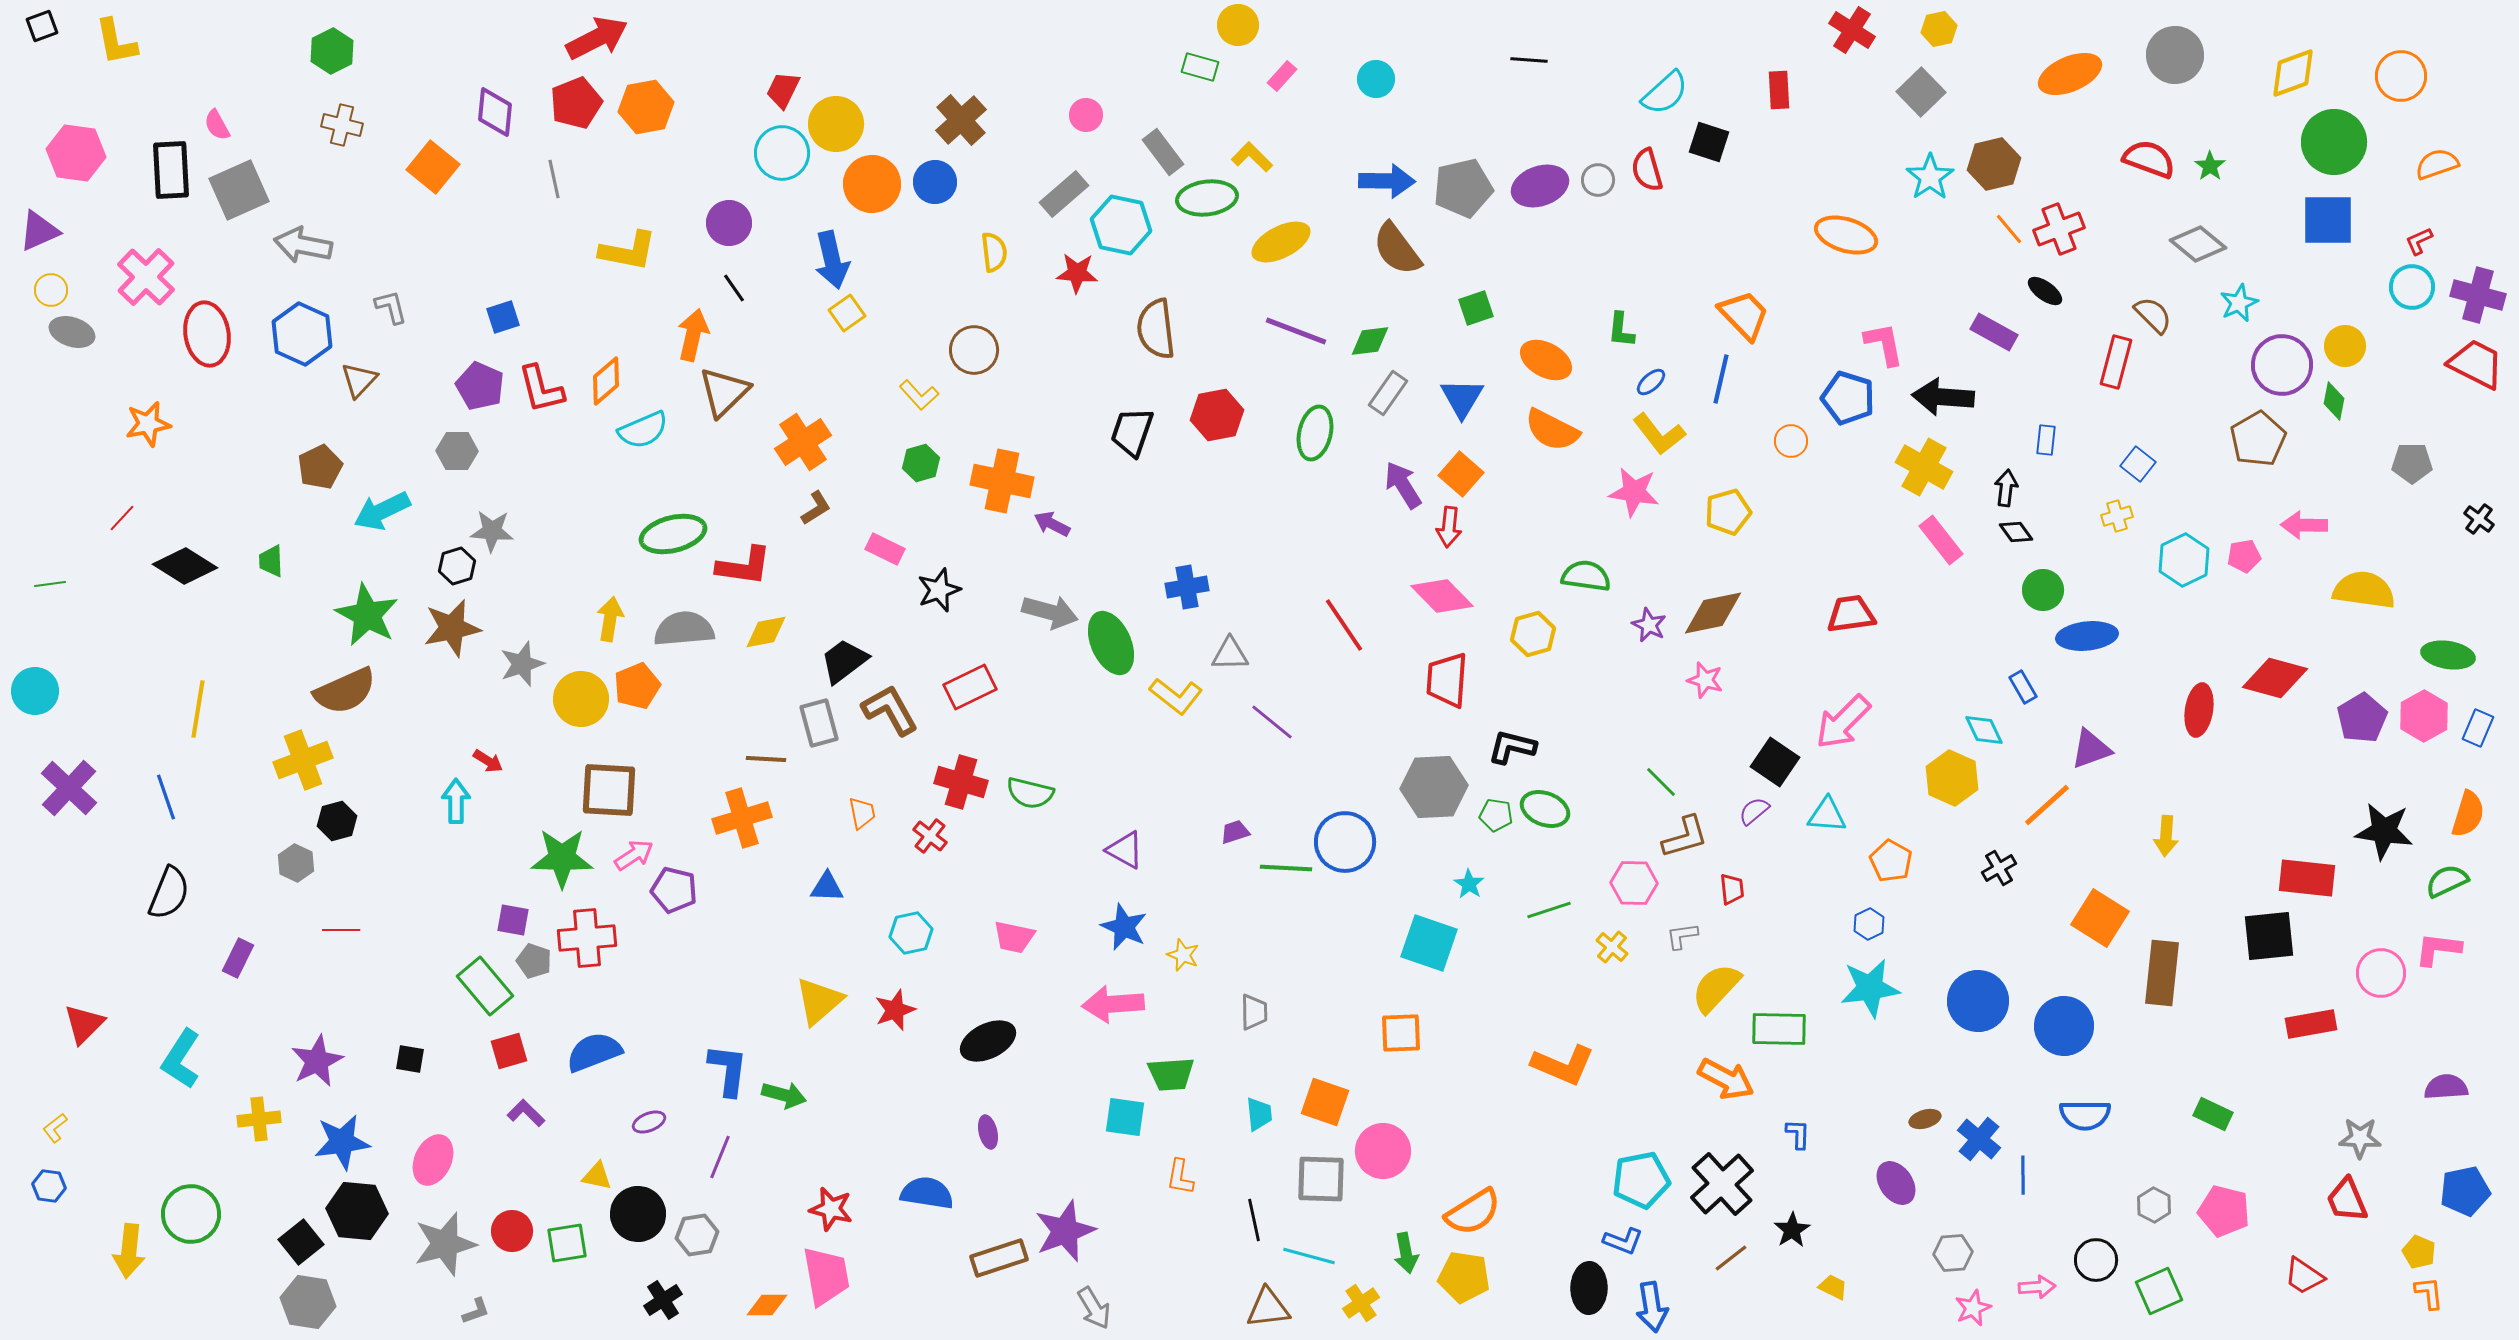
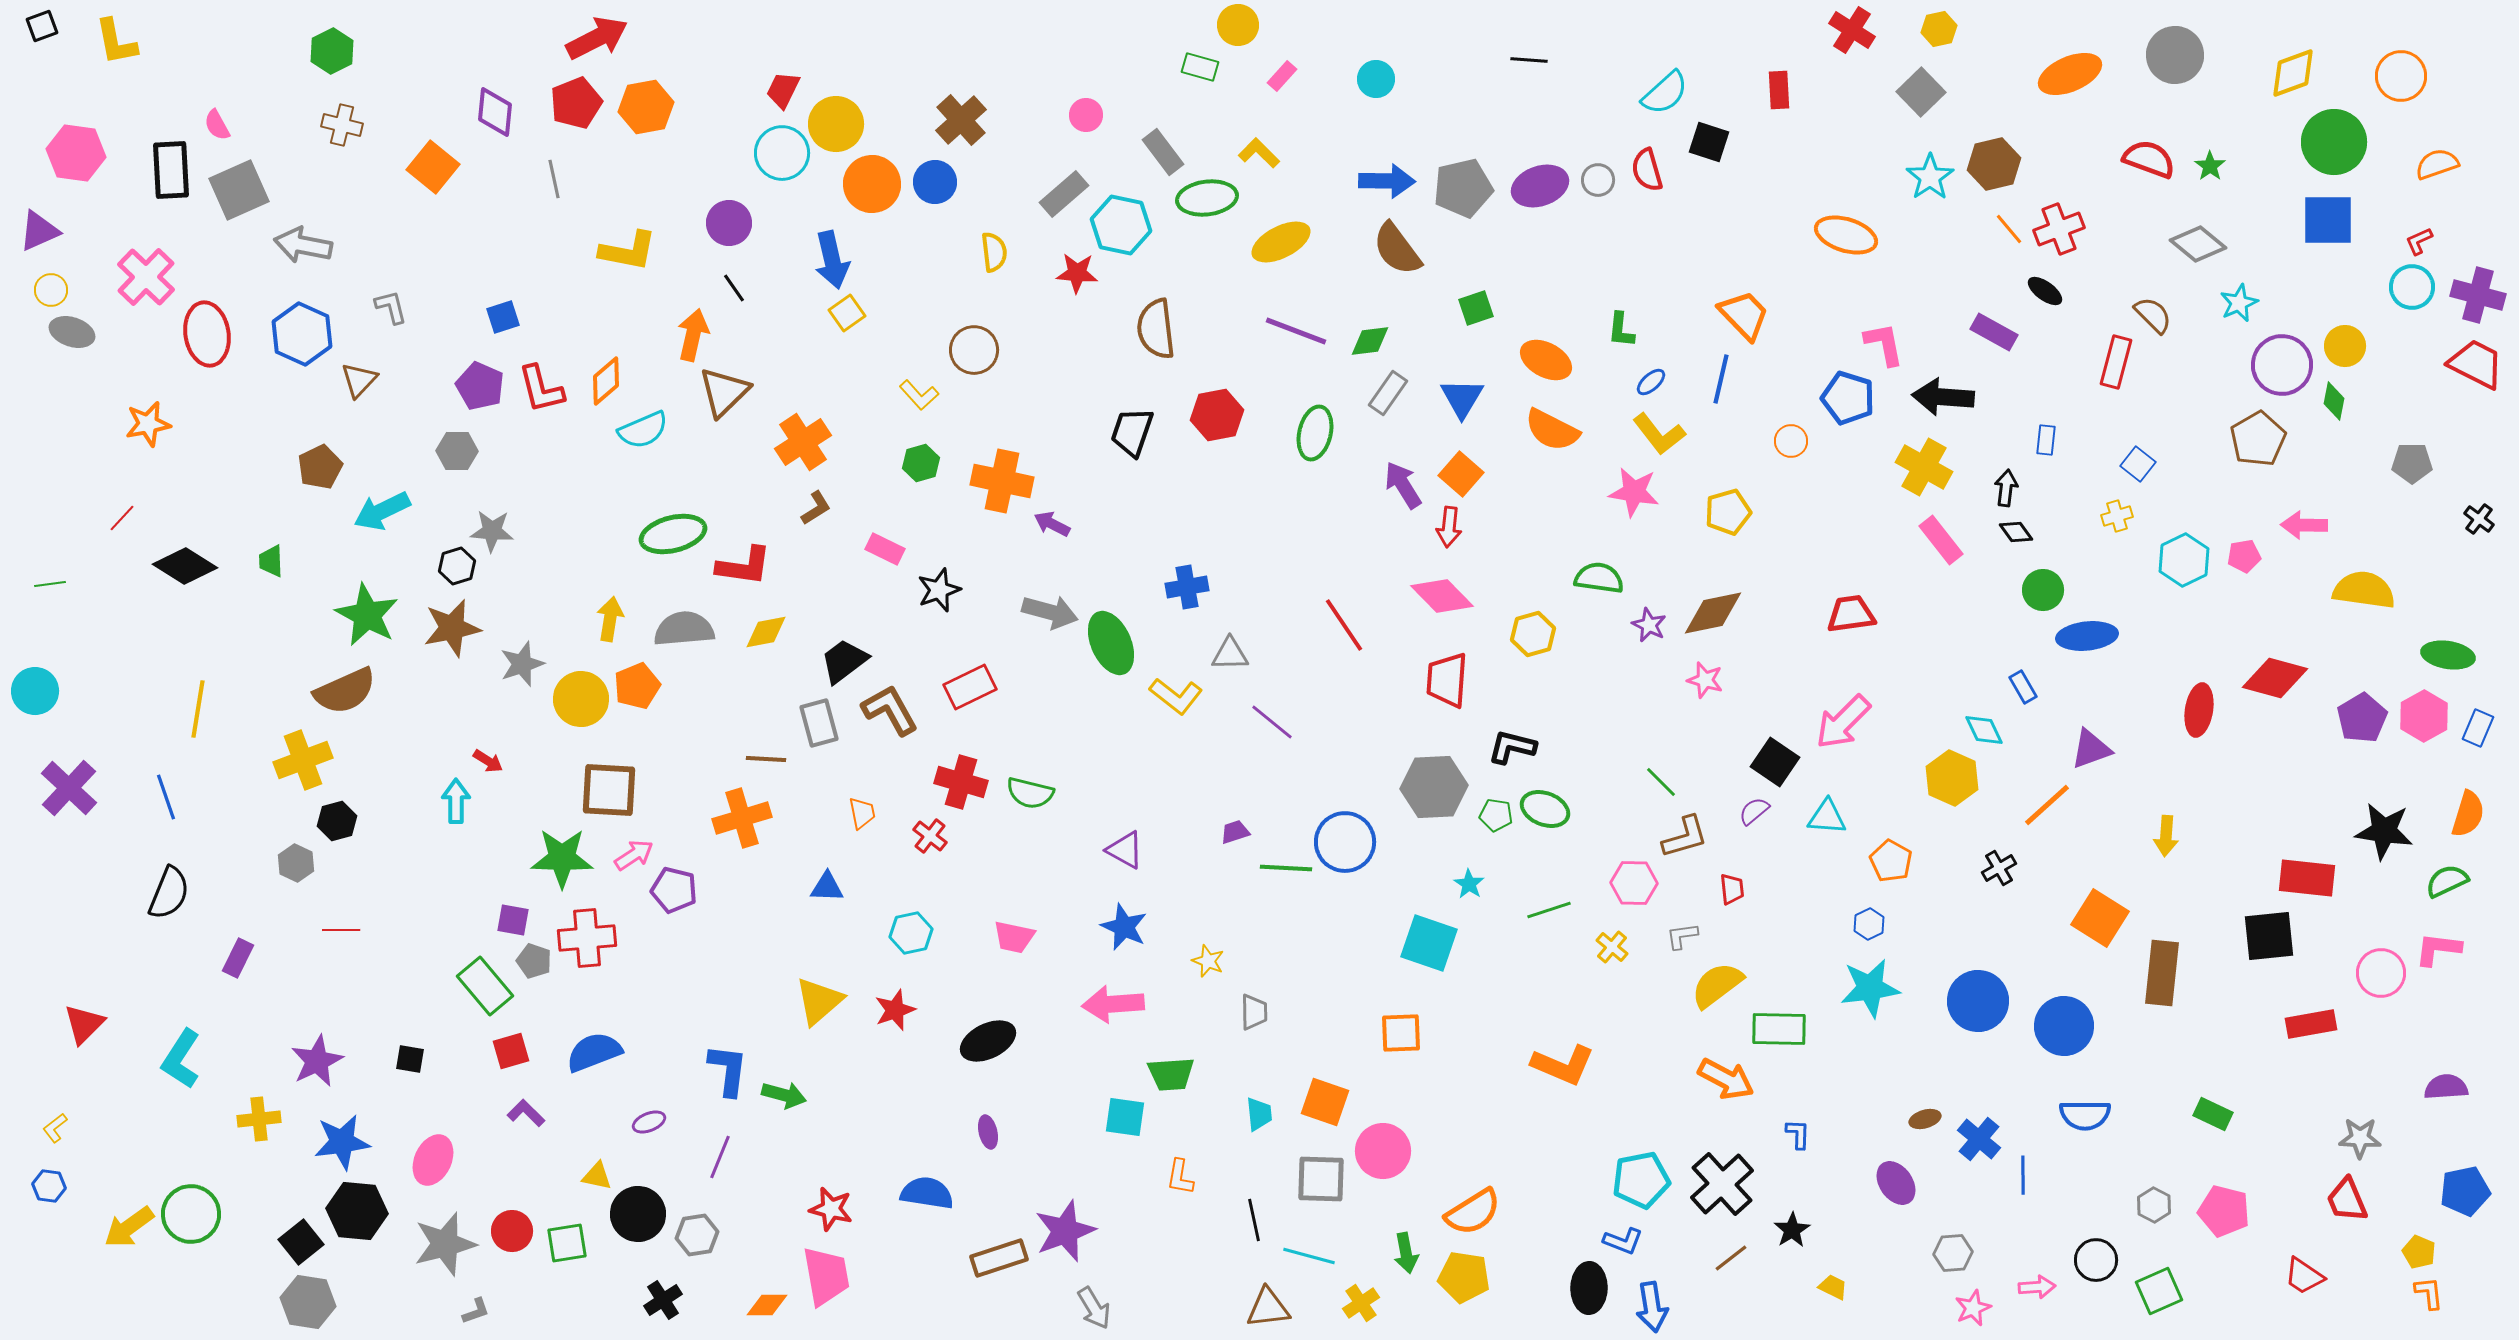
yellow L-shape at (1252, 157): moved 7 px right, 4 px up
green semicircle at (1586, 576): moved 13 px right, 2 px down
cyan triangle at (1827, 815): moved 2 px down
yellow star at (1183, 955): moved 25 px right, 6 px down
yellow semicircle at (1716, 988): moved 1 px right, 3 px up; rotated 10 degrees clockwise
red square at (509, 1051): moved 2 px right
yellow arrow at (129, 1251): moved 24 px up; rotated 48 degrees clockwise
